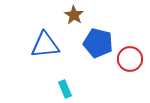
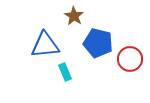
brown star: moved 1 px down
cyan rectangle: moved 17 px up
